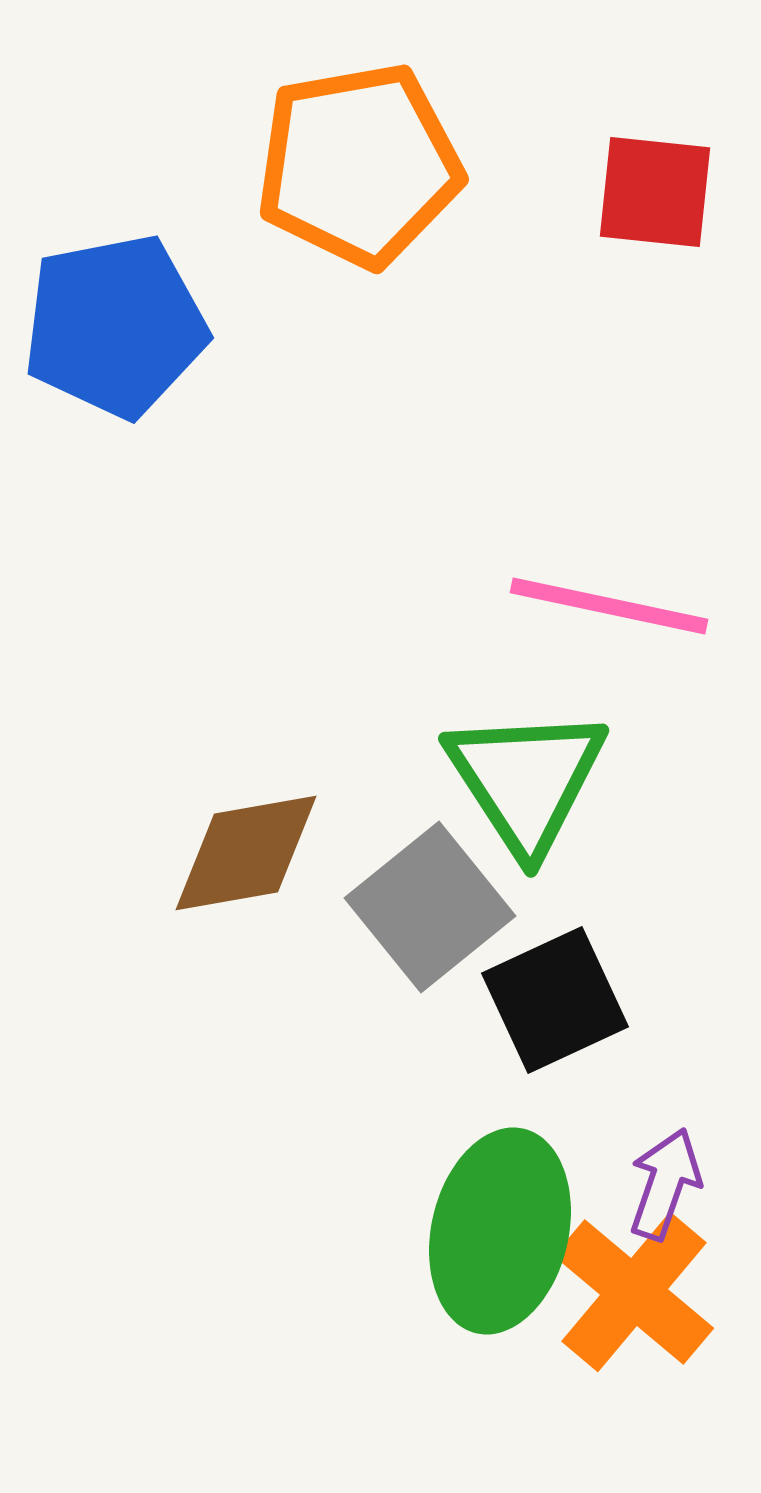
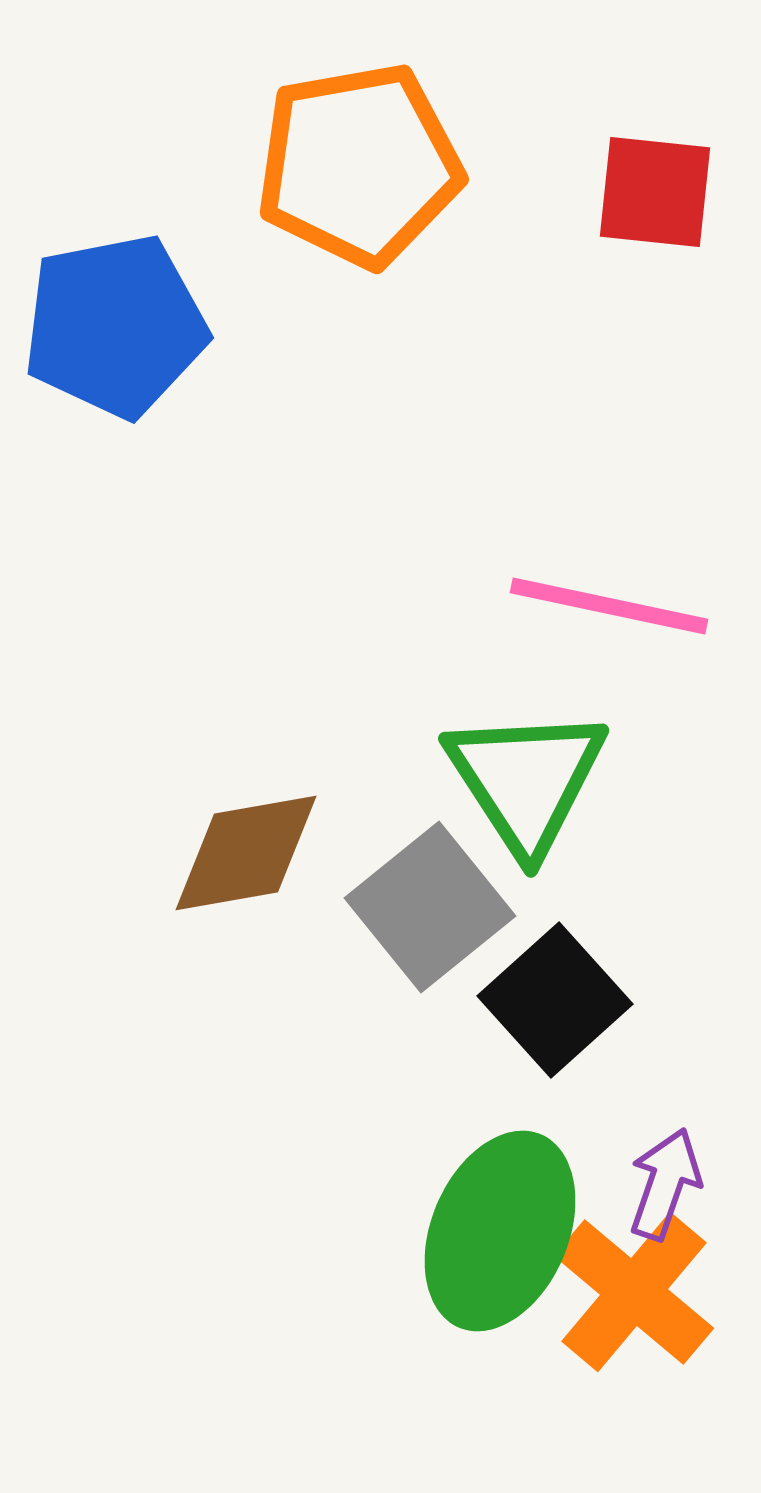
black square: rotated 17 degrees counterclockwise
green ellipse: rotated 10 degrees clockwise
